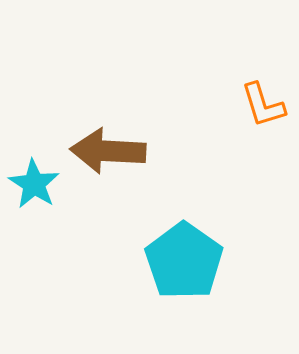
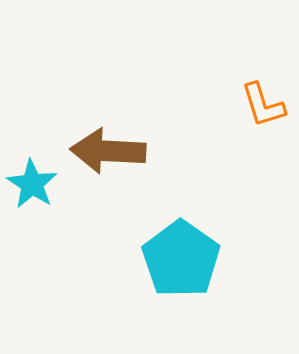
cyan star: moved 2 px left
cyan pentagon: moved 3 px left, 2 px up
